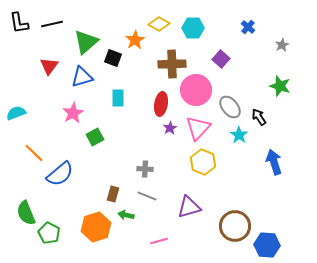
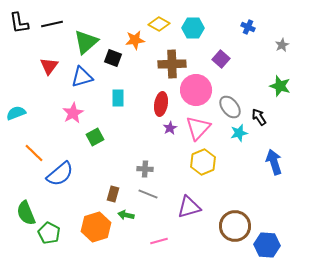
blue cross: rotated 16 degrees counterclockwise
orange star: rotated 24 degrees clockwise
cyan star: moved 2 px up; rotated 24 degrees clockwise
yellow hexagon: rotated 15 degrees clockwise
gray line: moved 1 px right, 2 px up
